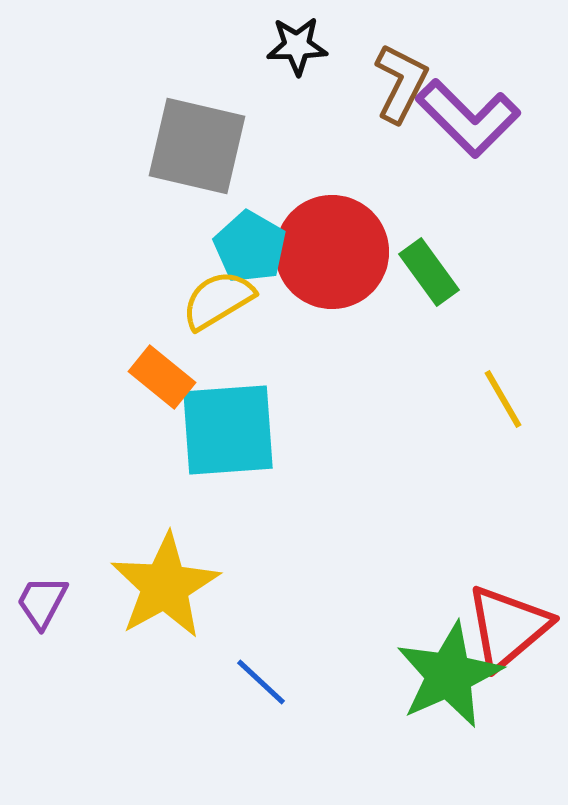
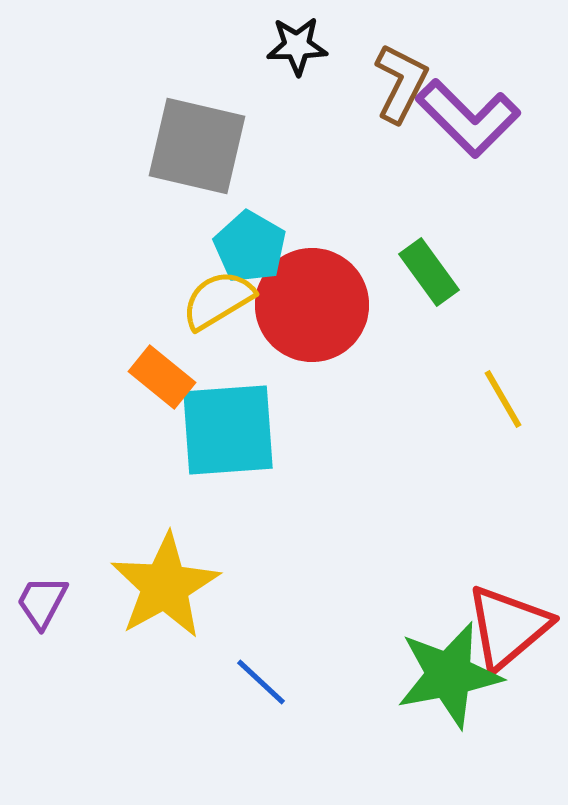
red circle: moved 20 px left, 53 px down
green star: rotated 13 degrees clockwise
